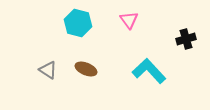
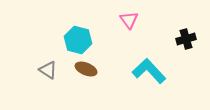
cyan hexagon: moved 17 px down
